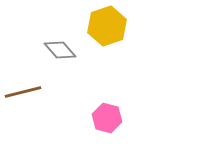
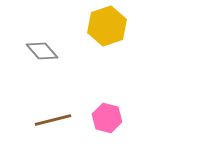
gray diamond: moved 18 px left, 1 px down
brown line: moved 30 px right, 28 px down
